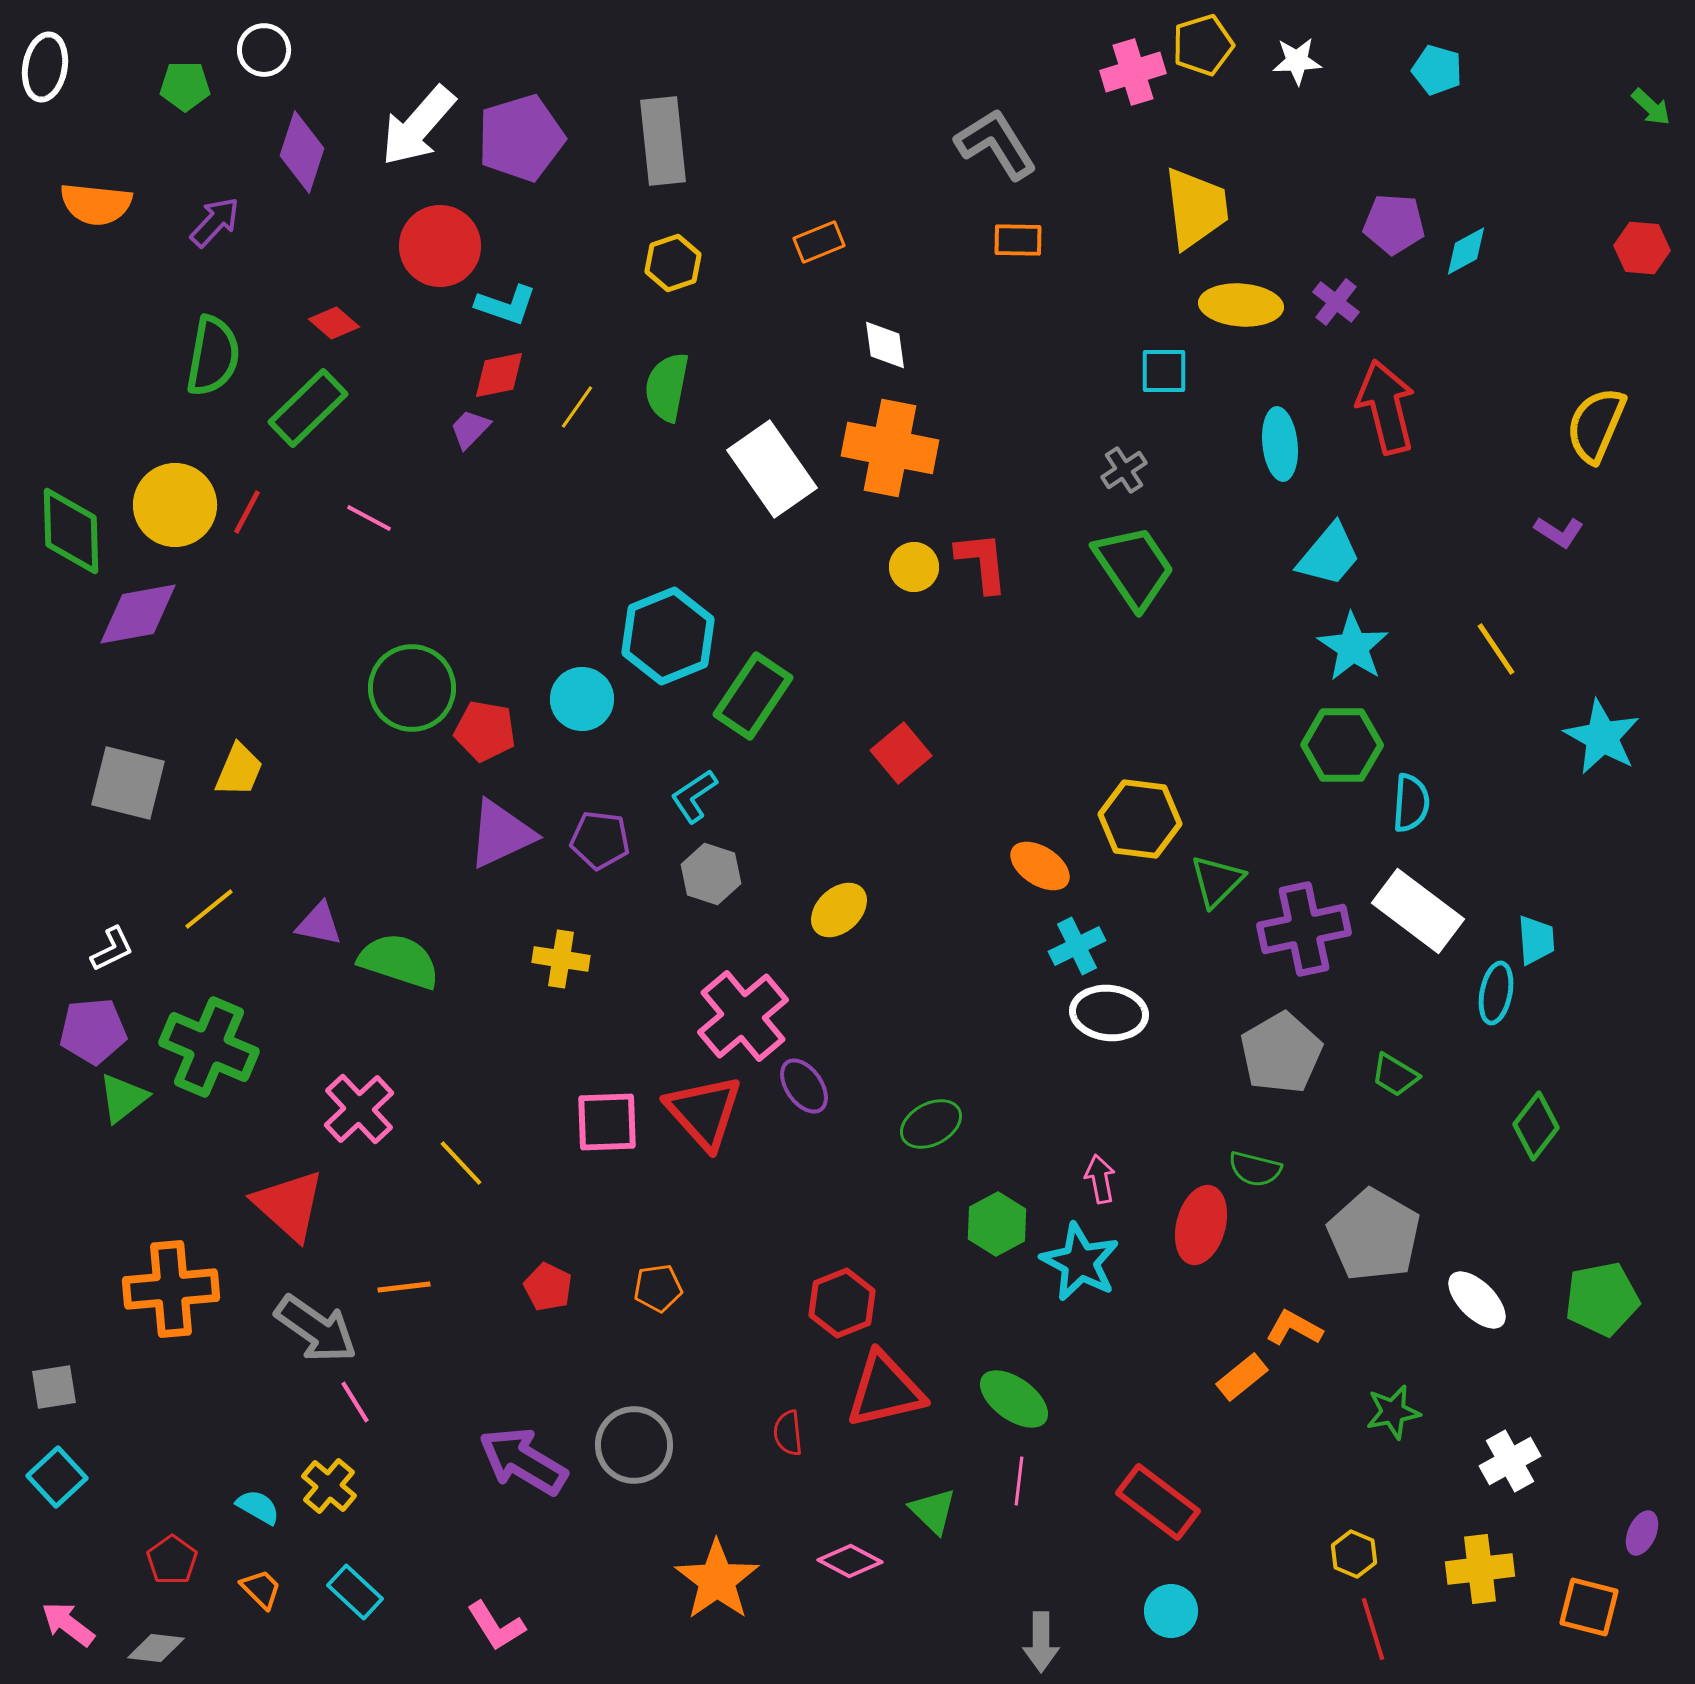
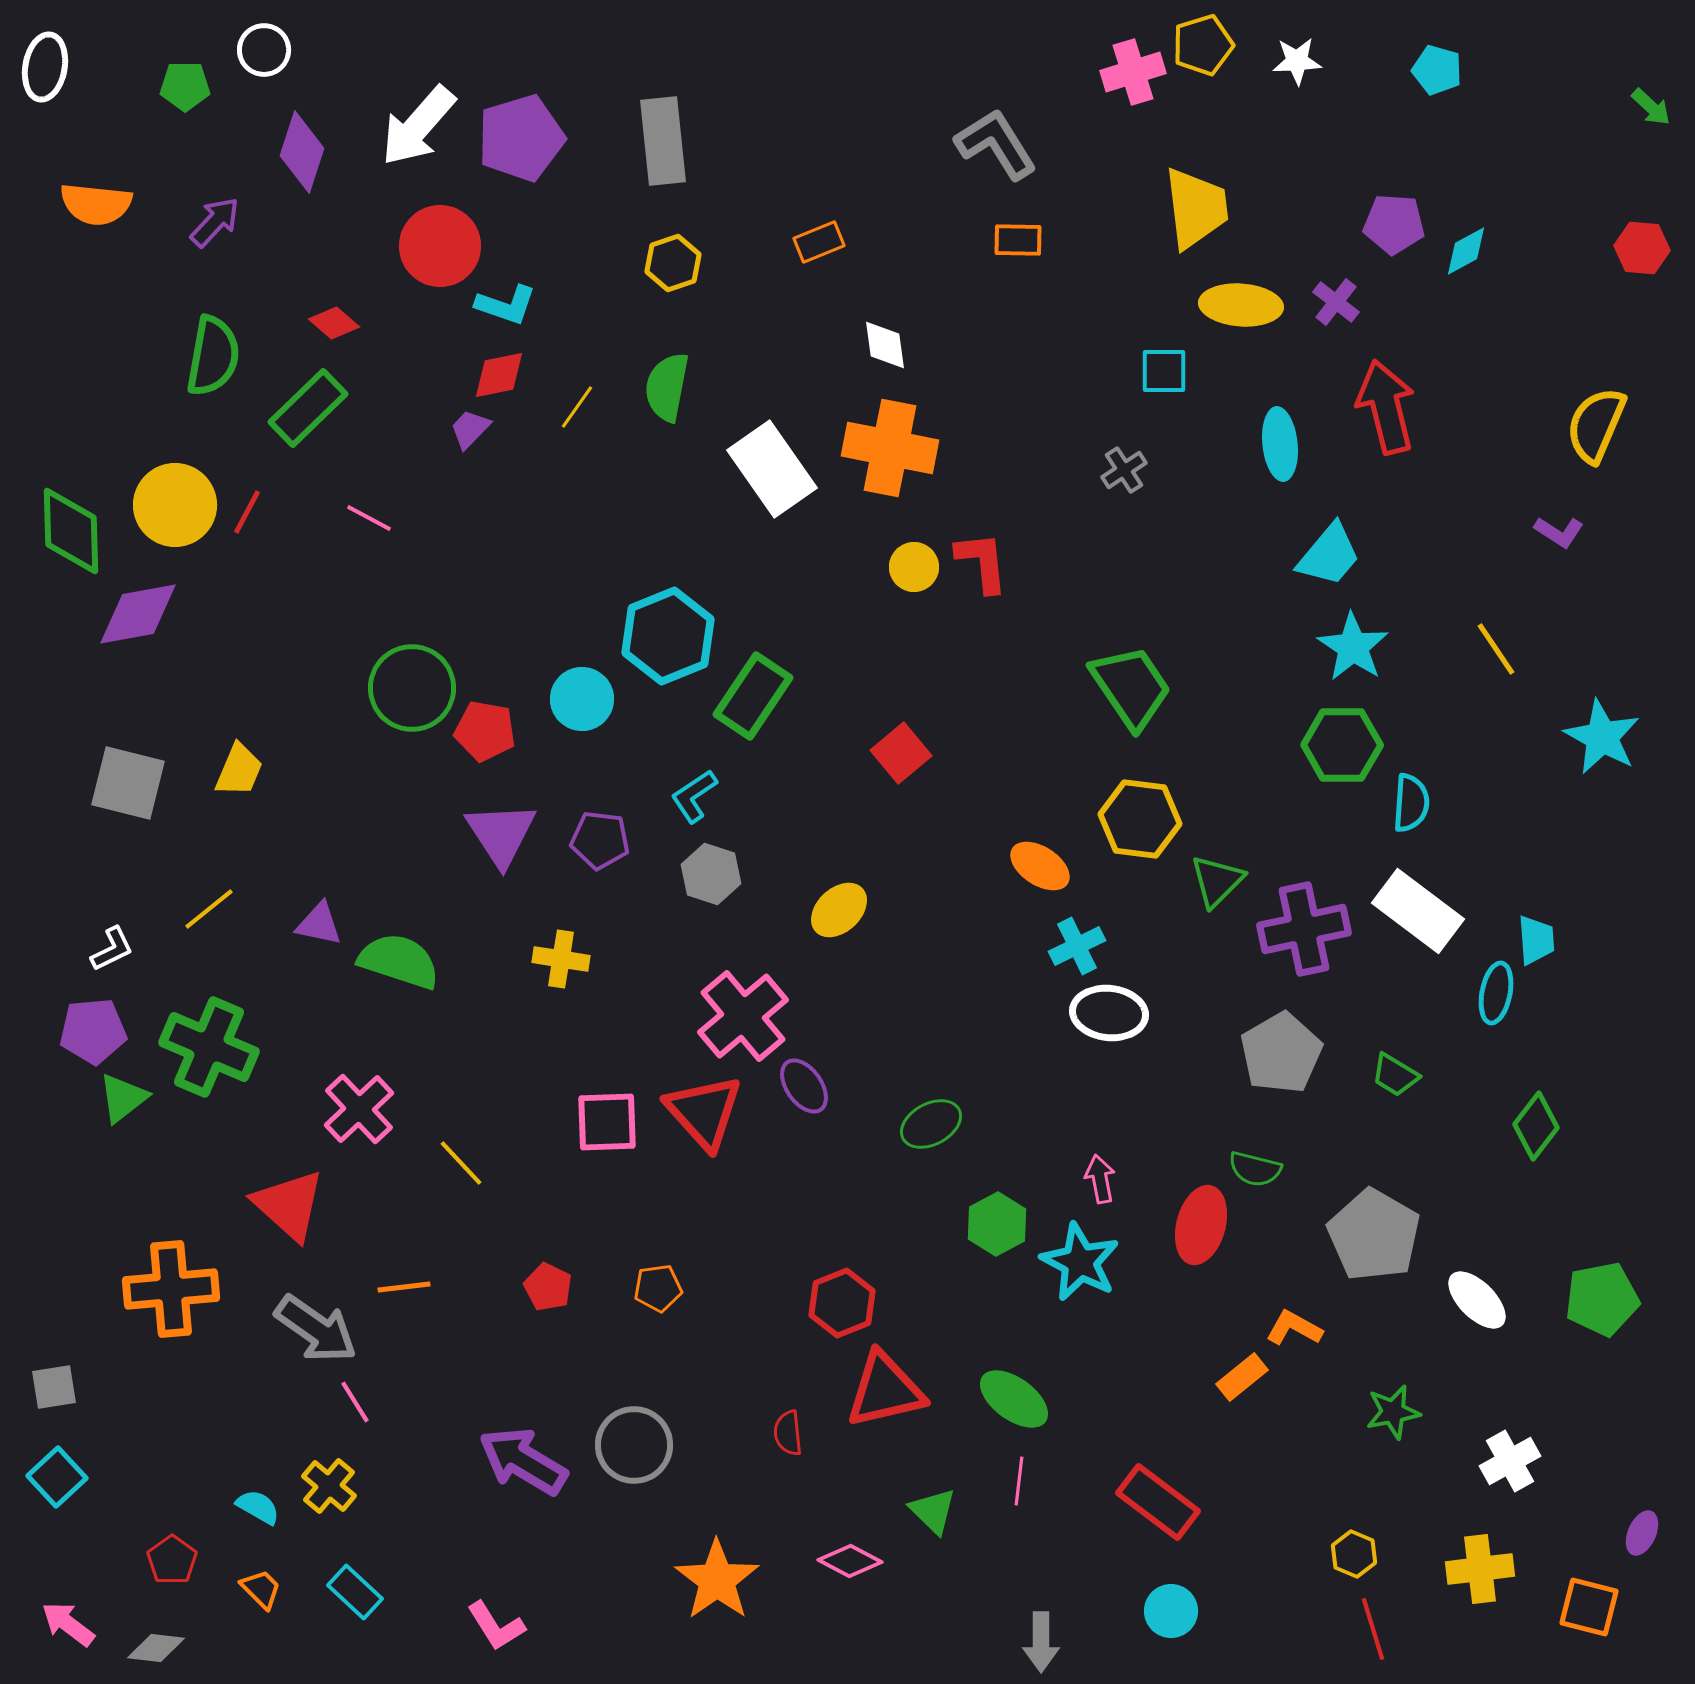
green trapezoid at (1134, 567): moved 3 px left, 120 px down
purple triangle at (501, 834): rotated 38 degrees counterclockwise
